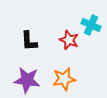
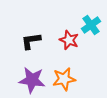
cyan cross: rotated 30 degrees clockwise
black L-shape: moved 2 px right; rotated 85 degrees clockwise
purple star: moved 5 px right
